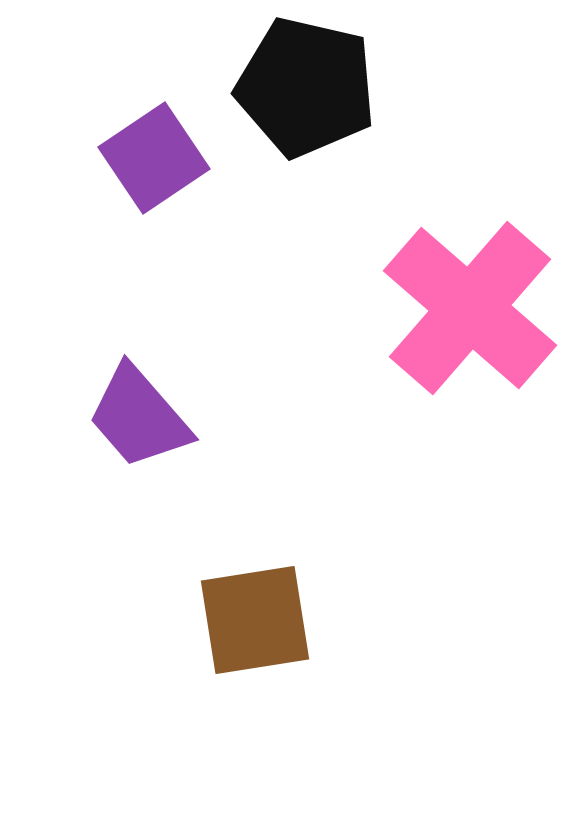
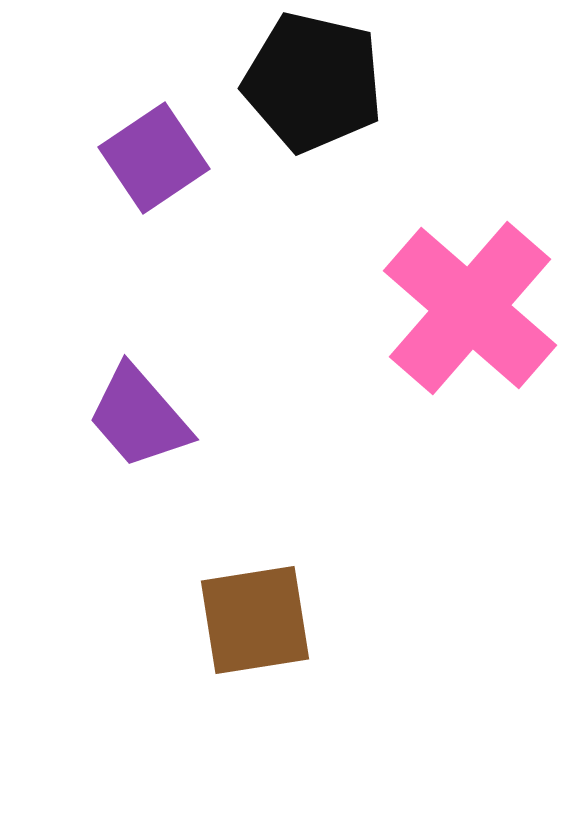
black pentagon: moved 7 px right, 5 px up
